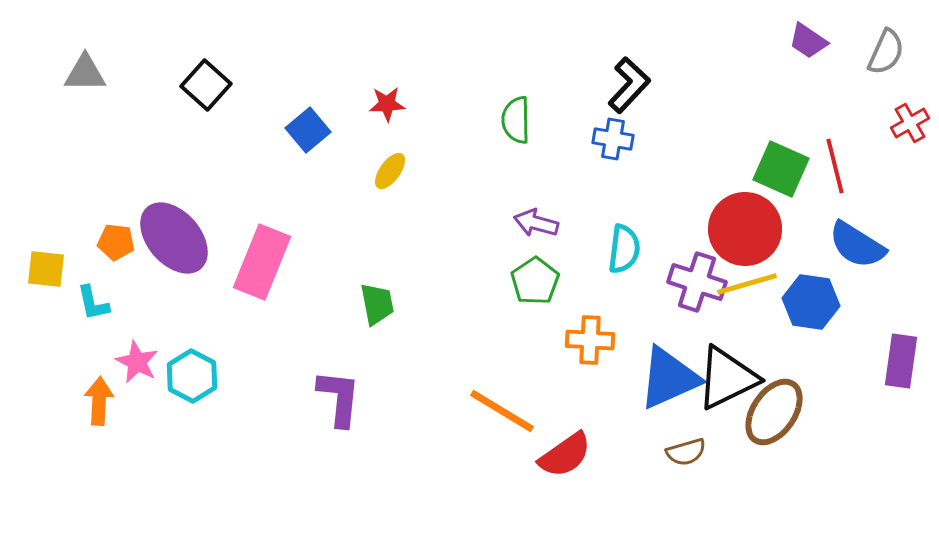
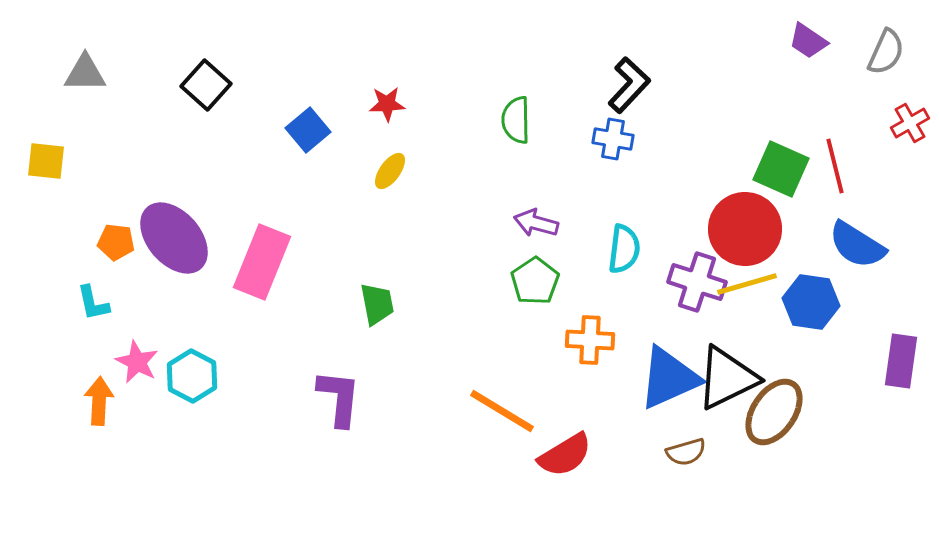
yellow square: moved 108 px up
red semicircle: rotated 4 degrees clockwise
